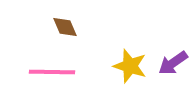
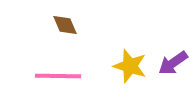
brown diamond: moved 2 px up
pink line: moved 6 px right, 4 px down
